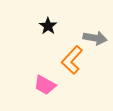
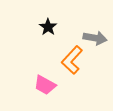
black star: moved 1 px down
